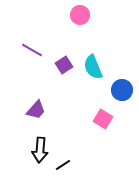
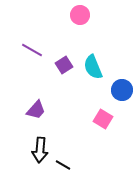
black line: rotated 63 degrees clockwise
